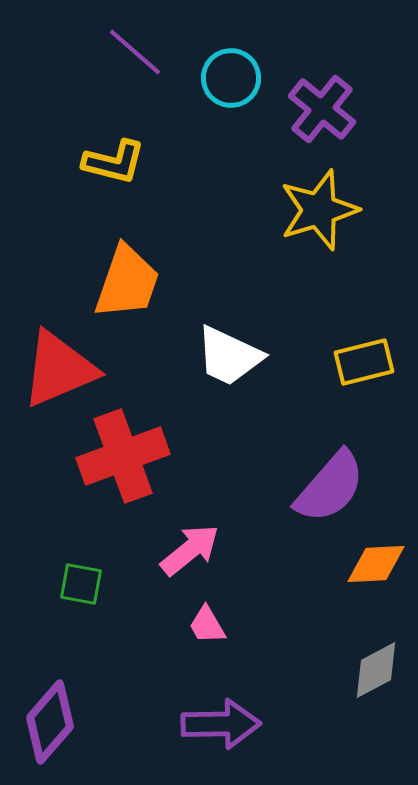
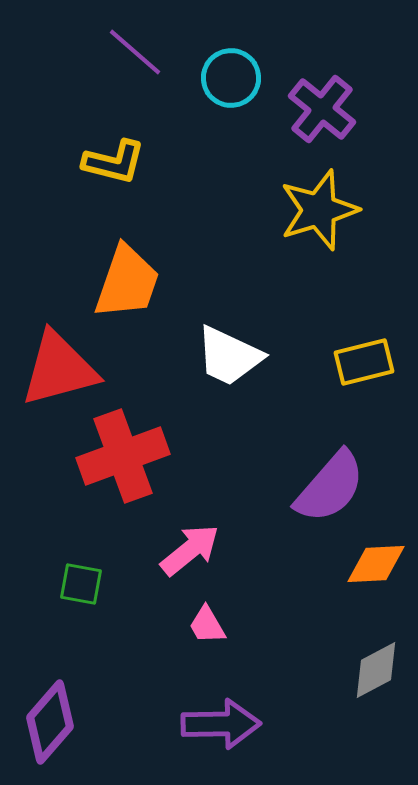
red triangle: rotated 8 degrees clockwise
